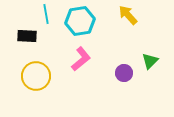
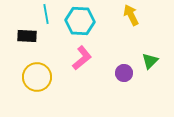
yellow arrow: moved 3 px right; rotated 15 degrees clockwise
cyan hexagon: rotated 12 degrees clockwise
pink L-shape: moved 1 px right, 1 px up
yellow circle: moved 1 px right, 1 px down
